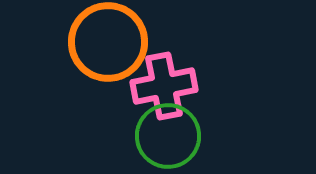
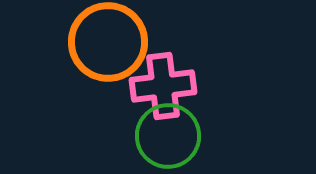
pink cross: moved 1 px left; rotated 4 degrees clockwise
